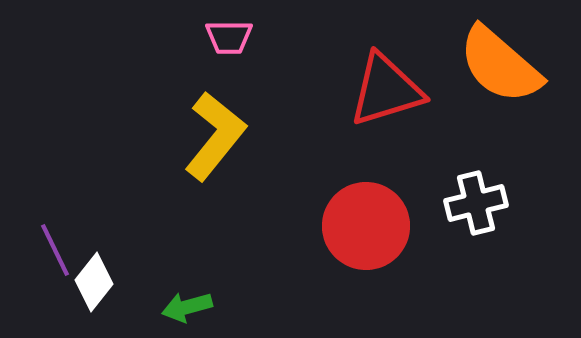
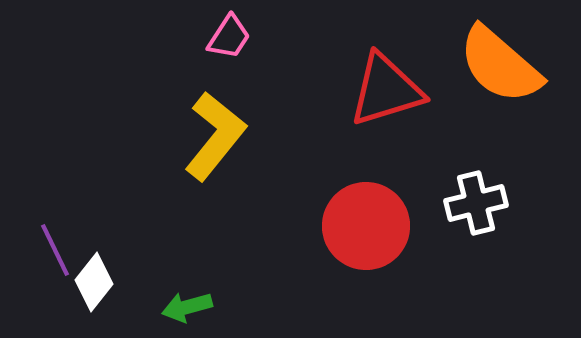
pink trapezoid: rotated 57 degrees counterclockwise
